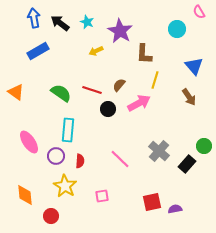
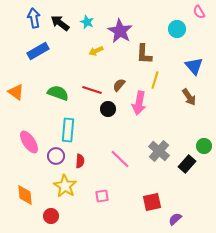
green semicircle: moved 3 px left; rotated 15 degrees counterclockwise
pink arrow: rotated 130 degrees clockwise
purple semicircle: moved 10 px down; rotated 32 degrees counterclockwise
